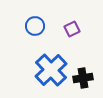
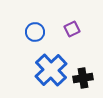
blue circle: moved 6 px down
